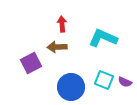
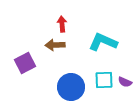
cyan L-shape: moved 4 px down
brown arrow: moved 2 px left, 2 px up
purple square: moved 6 px left
cyan square: rotated 24 degrees counterclockwise
